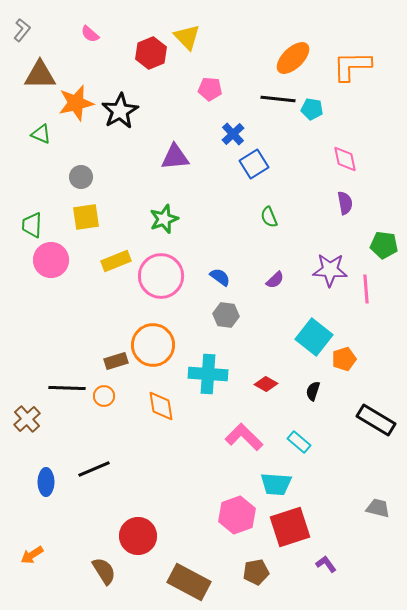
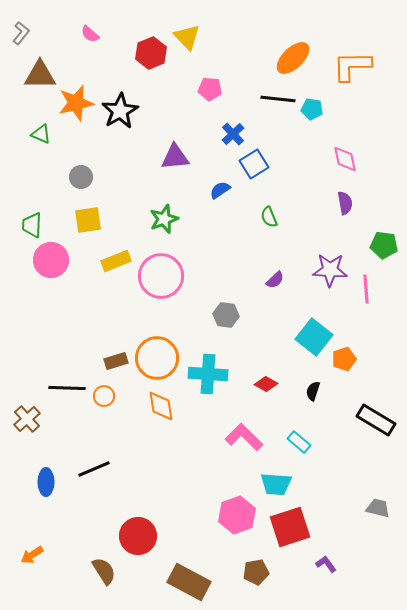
gray L-shape at (22, 30): moved 1 px left, 3 px down
yellow square at (86, 217): moved 2 px right, 3 px down
blue semicircle at (220, 277): moved 87 px up; rotated 70 degrees counterclockwise
orange circle at (153, 345): moved 4 px right, 13 px down
